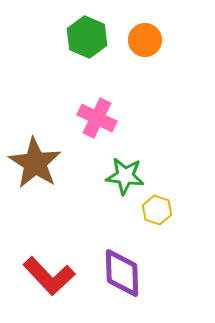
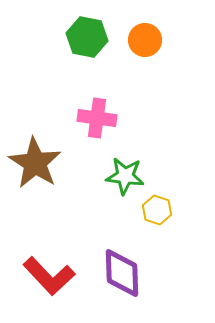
green hexagon: rotated 12 degrees counterclockwise
pink cross: rotated 18 degrees counterclockwise
